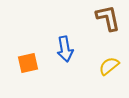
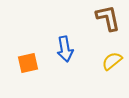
yellow semicircle: moved 3 px right, 5 px up
